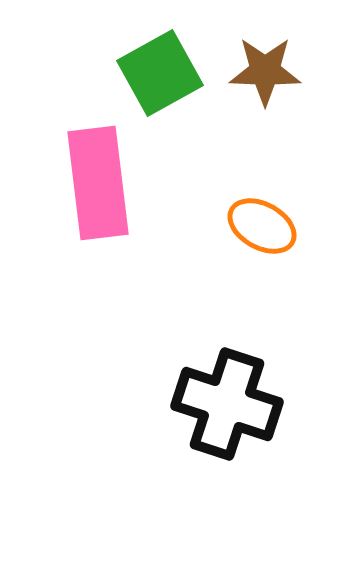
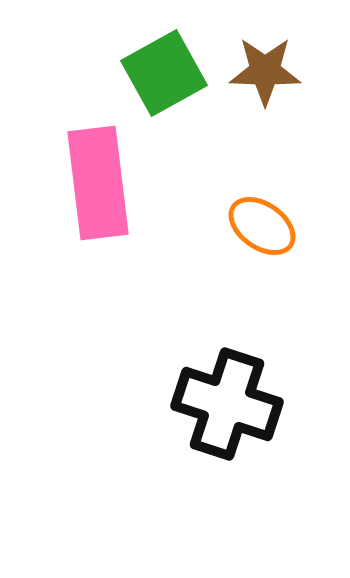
green square: moved 4 px right
orange ellipse: rotated 6 degrees clockwise
